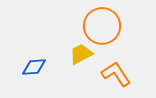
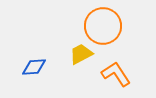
orange circle: moved 1 px right
